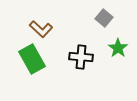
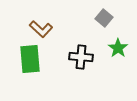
green rectangle: moved 2 px left; rotated 24 degrees clockwise
